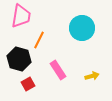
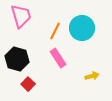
pink trapezoid: rotated 25 degrees counterclockwise
orange line: moved 16 px right, 9 px up
black hexagon: moved 2 px left
pink rectangle: moved 12 px up
red square: rotated 16 degrees counterclockwise
